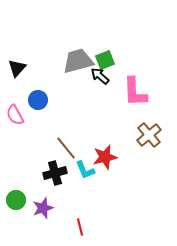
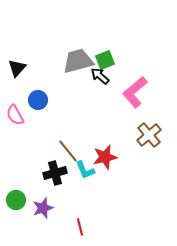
pink L-shape: rotated 52 degrees clockwise
brown line: moved 2 px right, 3 px down
